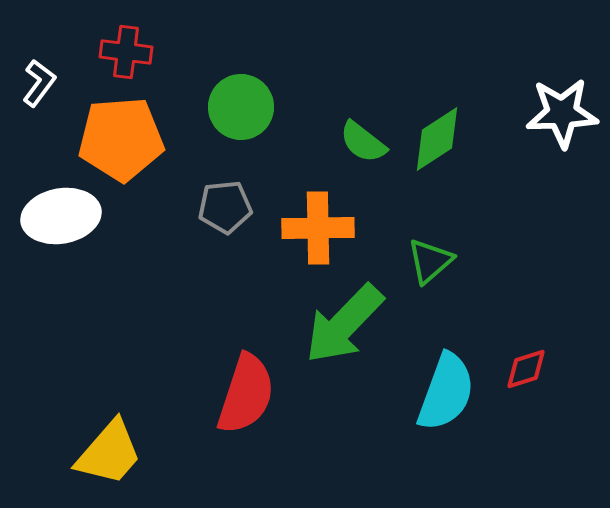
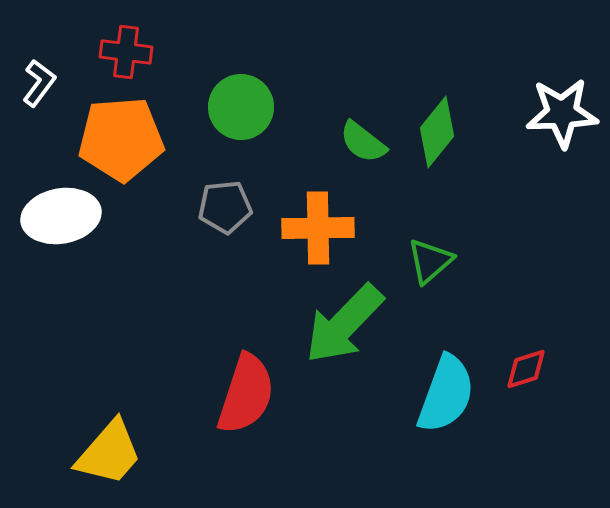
green diamond: moved 7 px up; rotated 18 degrees counterclockwise
cyan semicircle: moved 2 px down
